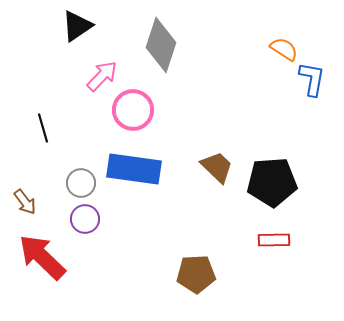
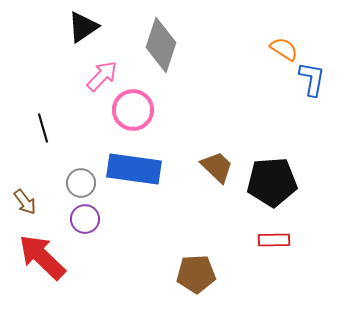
black triangle: moved 6 px right, 1 px down
